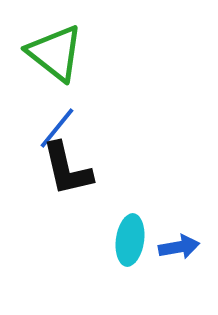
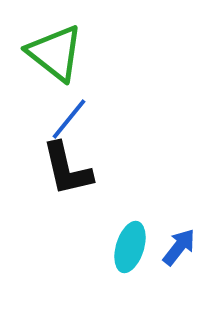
blue line: moved 12 px right, 9 px up
cyan ellipse: moved 7 px down; rotated 9 degrees clockwise
blue arrow: rotated 42 degrees counterclockwise
